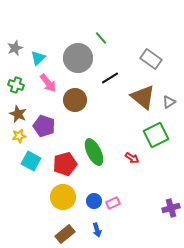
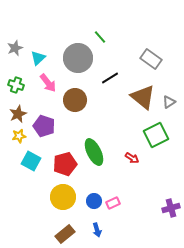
green line: moved 1 px left, 1 px up
brown star: rotated 24 degrees clockwise
